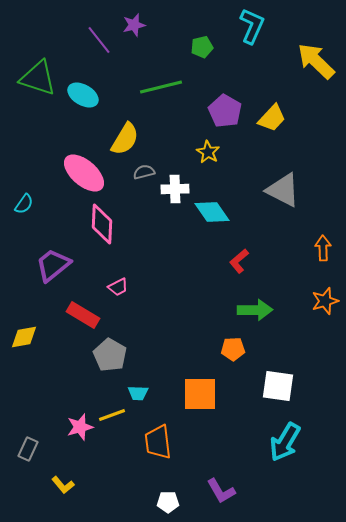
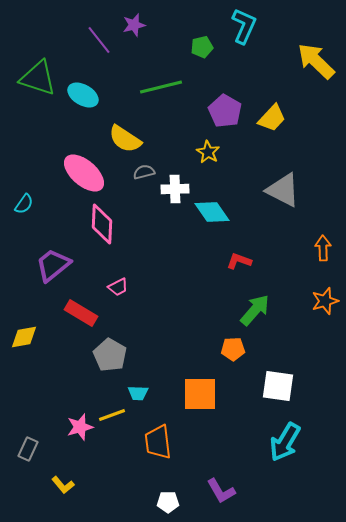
cyan L-shape: moved 8 px left
yellow semicircle: rotated 92 degrees clockwise
red L-shape: rotated 60 degrees clockwise
green arrow: rotated 48 degrees counterclockwise
red rectangle: moved 2 px left, 2 px up
